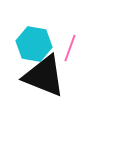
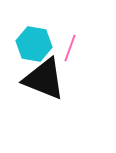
black triangle: moved 3 px down
